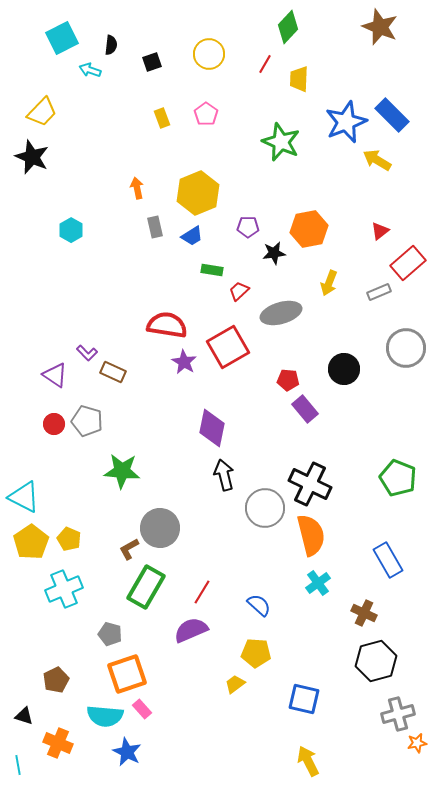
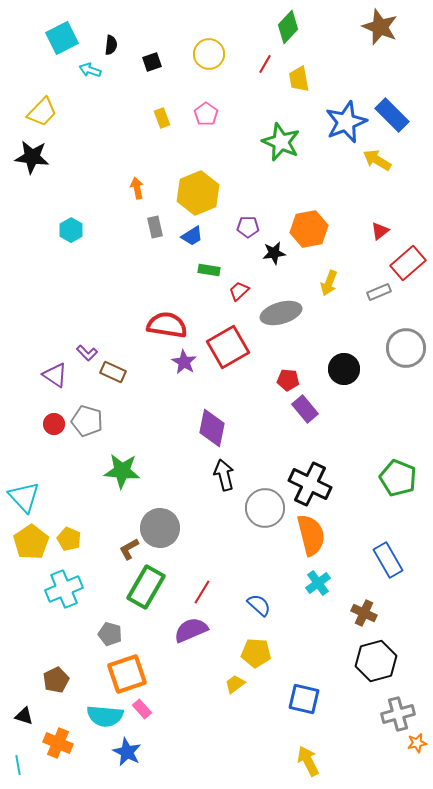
yellow trapezoid at (299, 79): rotated 12 degrees counterclockwise
black star at (32, 157): rotated 16 degrees counterclockwise
green rectangle at (212, 270): moved 3 px left
cyan triangle at (24, 497): rotated 20 degrees clockwise
